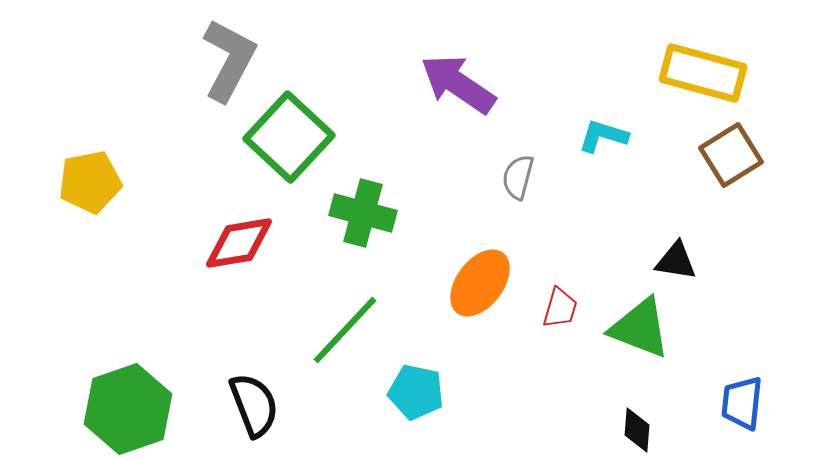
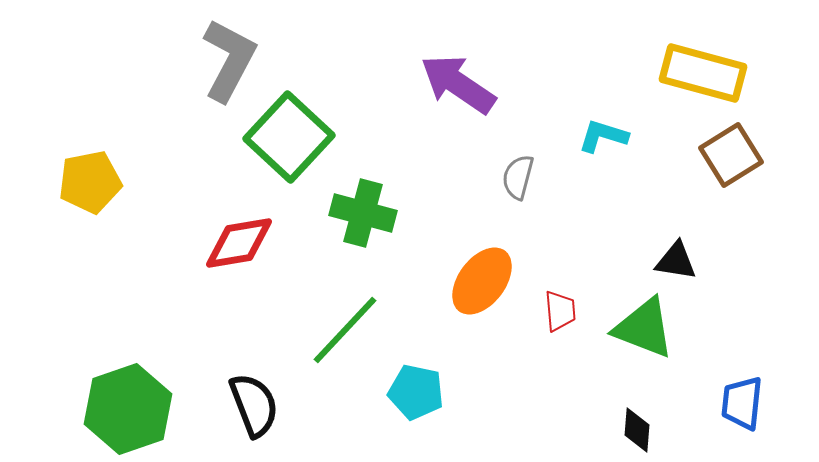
orange ellipse: moved 2 px right, 2 px up
red trapezoid: moved 3 px down; rotated 21 degrees counterclockwise
green triangle: moved 4 px right
